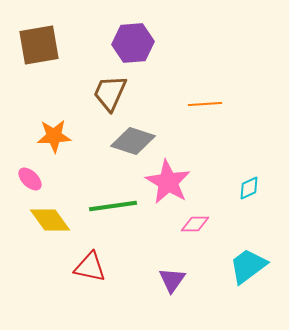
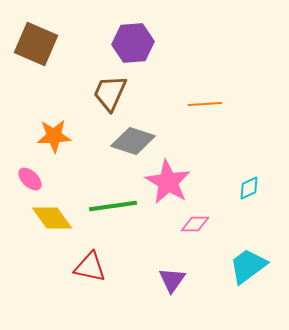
brown square: moved 3 px left, 1 px up; rotated 33 degrees clockwise
yellow diamond: moved 2 px right, 2 px up
